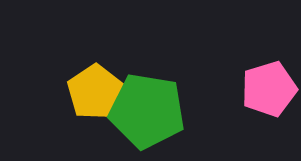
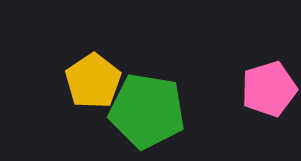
yellow pentagon: moved 2 px left, 11 px up
